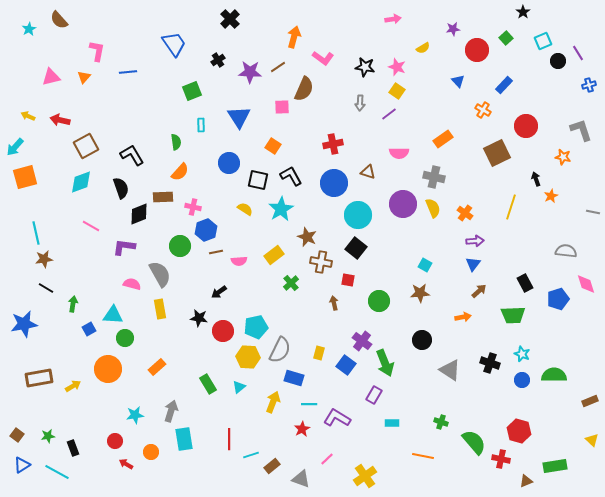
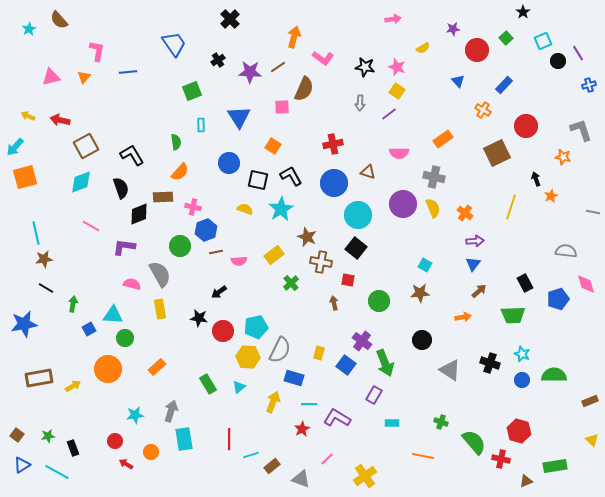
yellow semicircle at (245, 209): rotated 14 degrees counterclockwise
